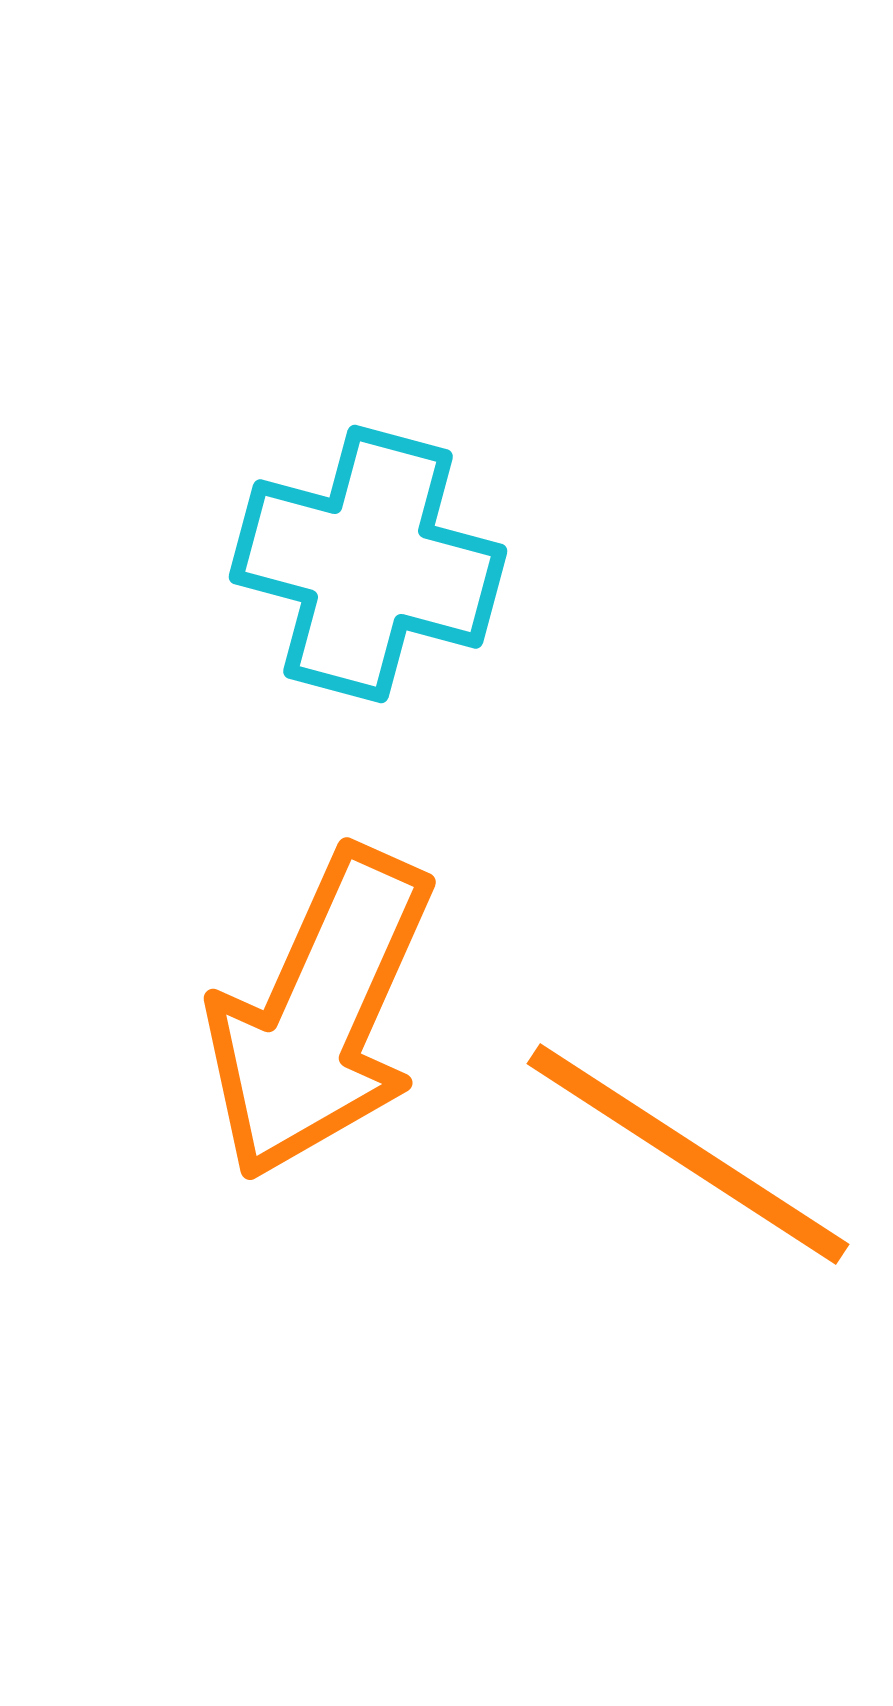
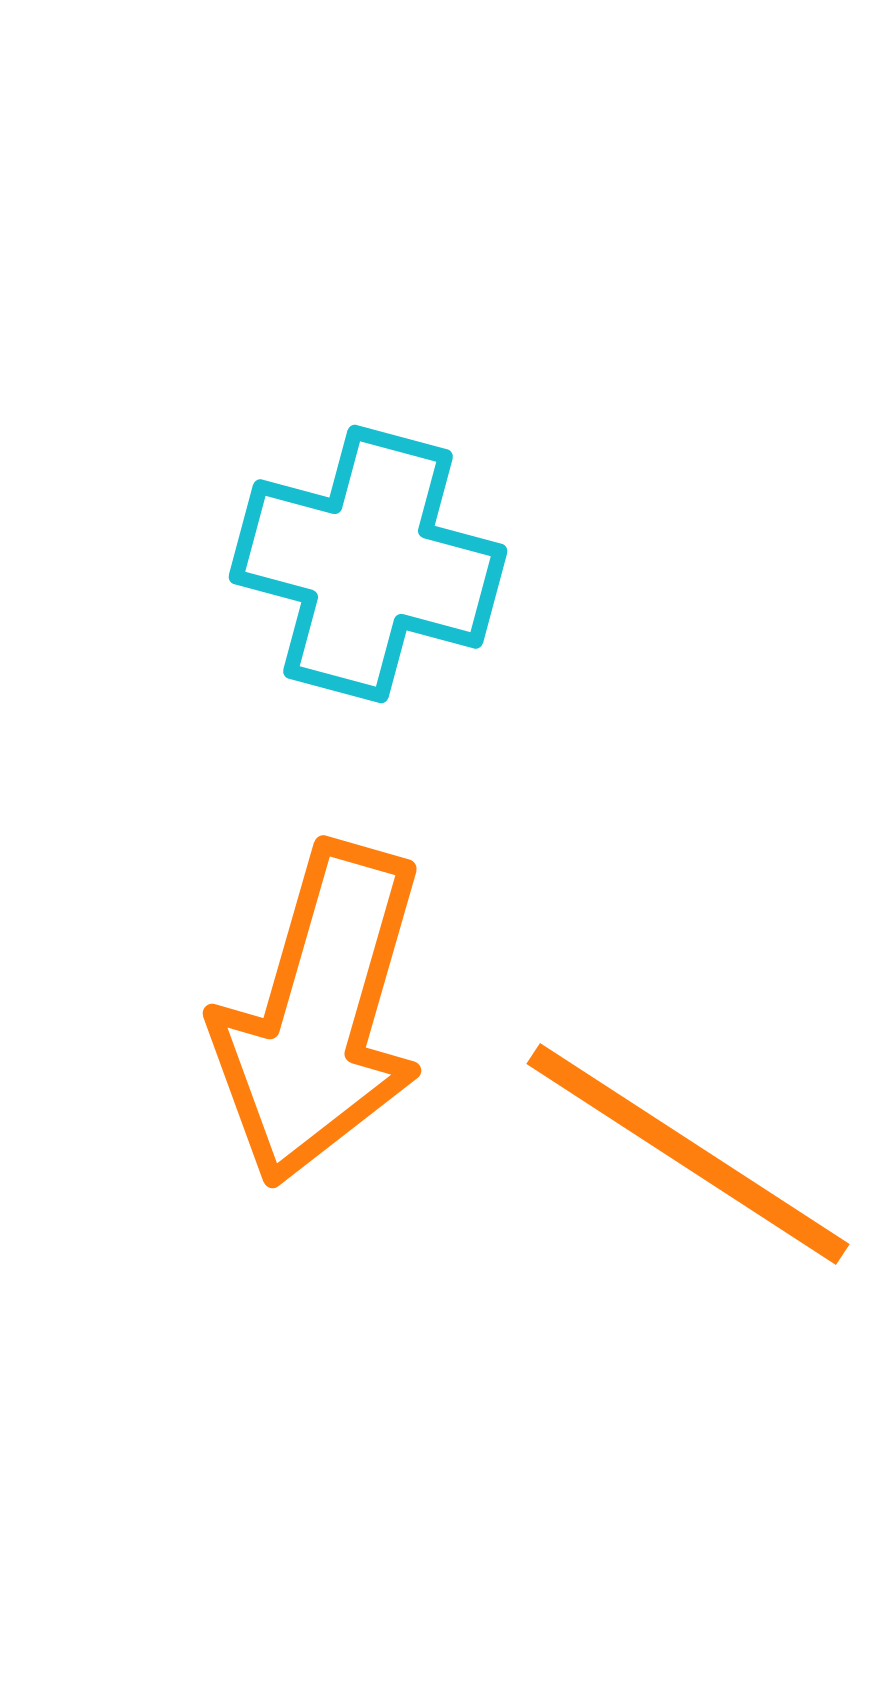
orange arrow: rotated 8 degrees counterclockwise
